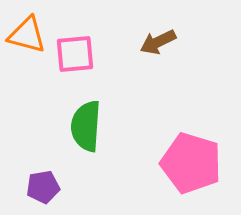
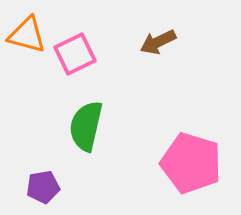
pink square: rotated 21 degrees counterclockwise
green semicircle: rotated 9 degrees clockwise
